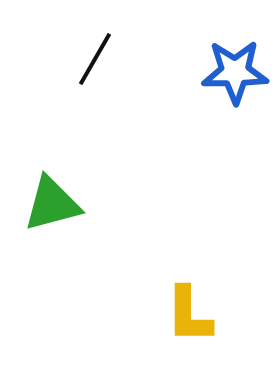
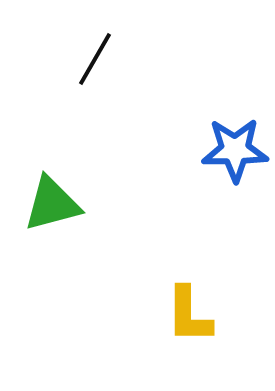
blue star: moved 78 px down
